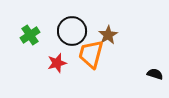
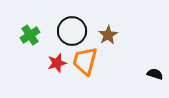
orange trapezoid: moved 6 px left, 7 px down
